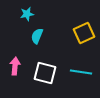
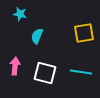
cyan star: moved 7 px left; rotated 24 degrees clockwise
yellow square: rotated 15 degrees clockwise
